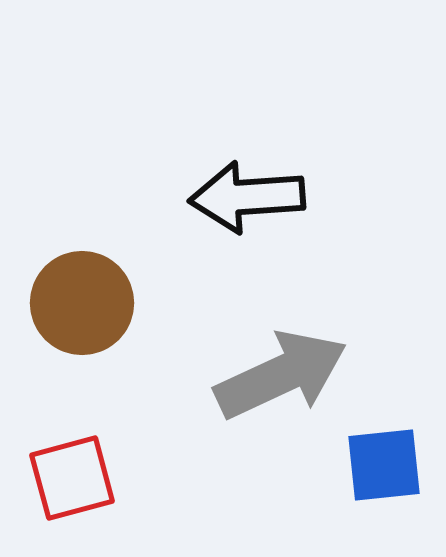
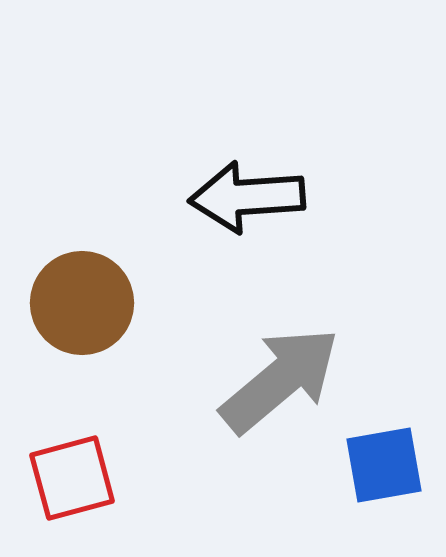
gray arrow: moved 1 px left, 5 px down; rotated 15 degrees counterclockwise
blue square: rotated 4 degrees counterclockwise
